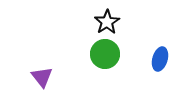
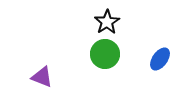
blue ellipse: rotated 20 degrees clockwise
purple triangle: rotated 30 degrees counterclockwise
